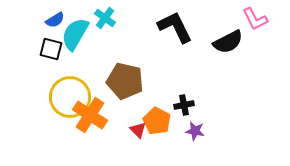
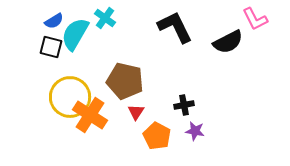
blue semicircle: moved 1 px left, 1 px down
black square: moved 2 px up
orange pentagon: moved 15 px down
red triangle: moved 2 px left, 18 px up; rotated 18 degrees clockwise
